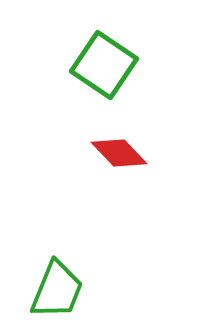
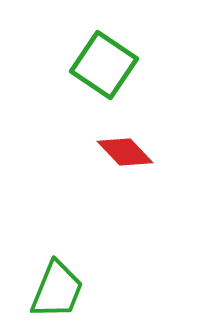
red diamond: moved 6 px right, 1 px up
